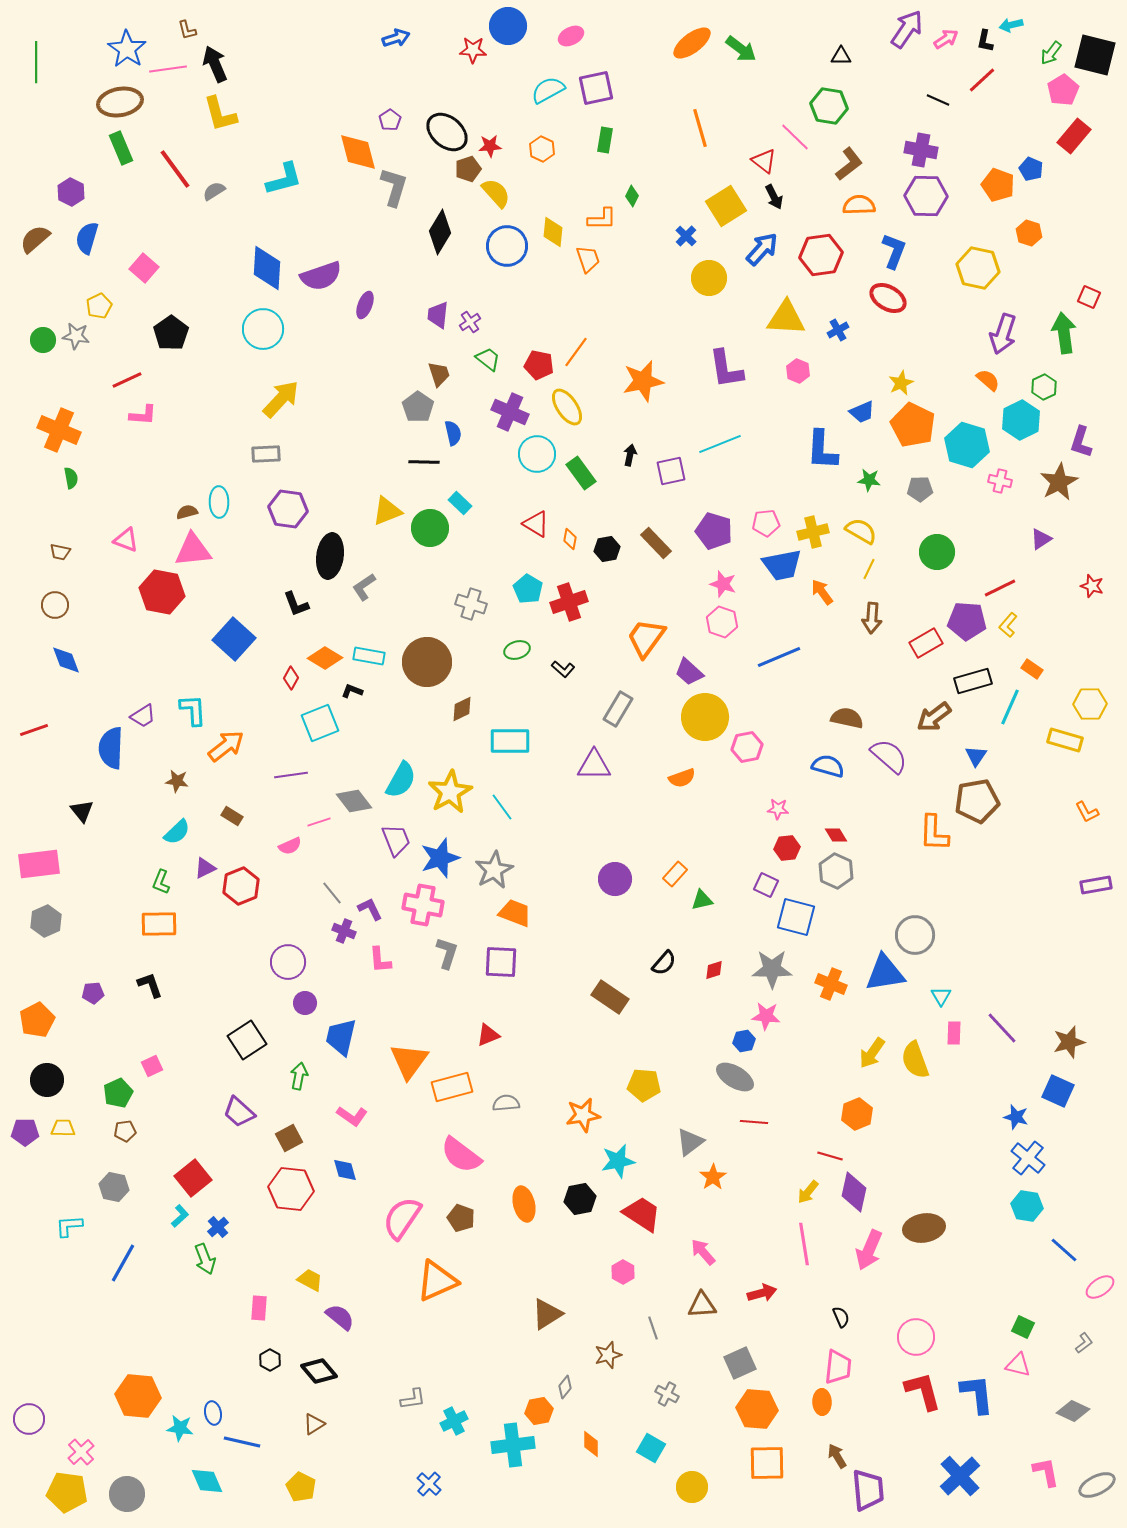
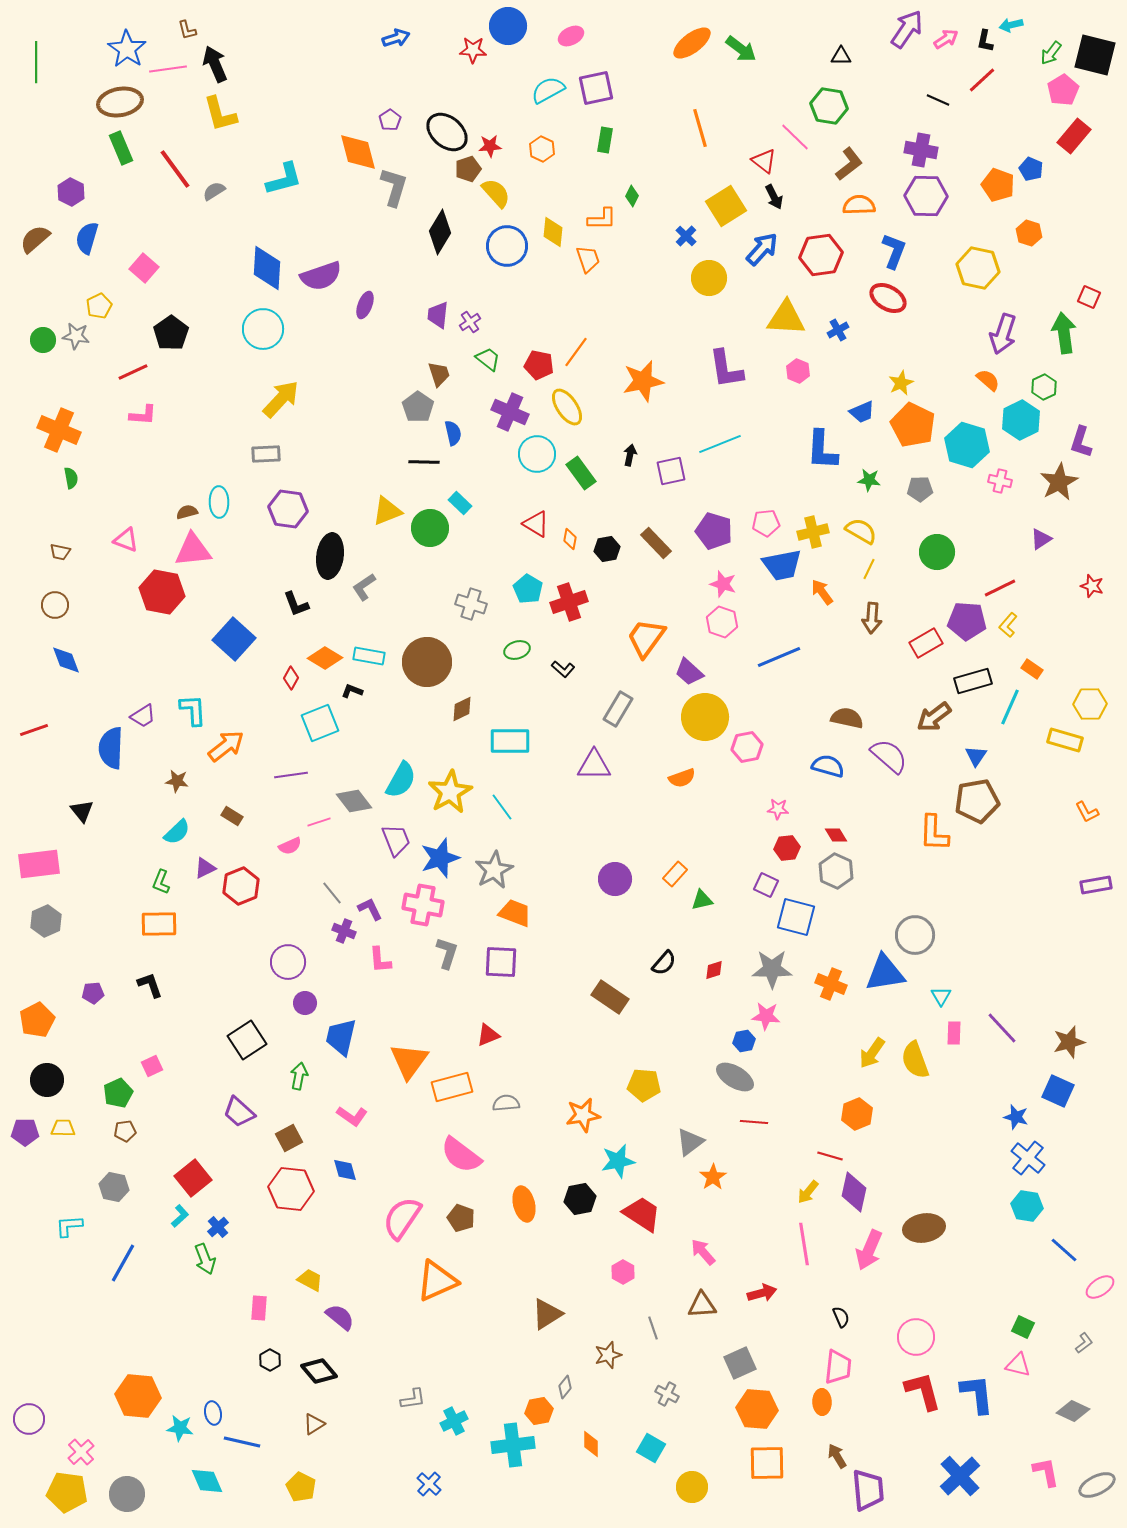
red line at (127, 380): moved 6 px right, 8 px up
